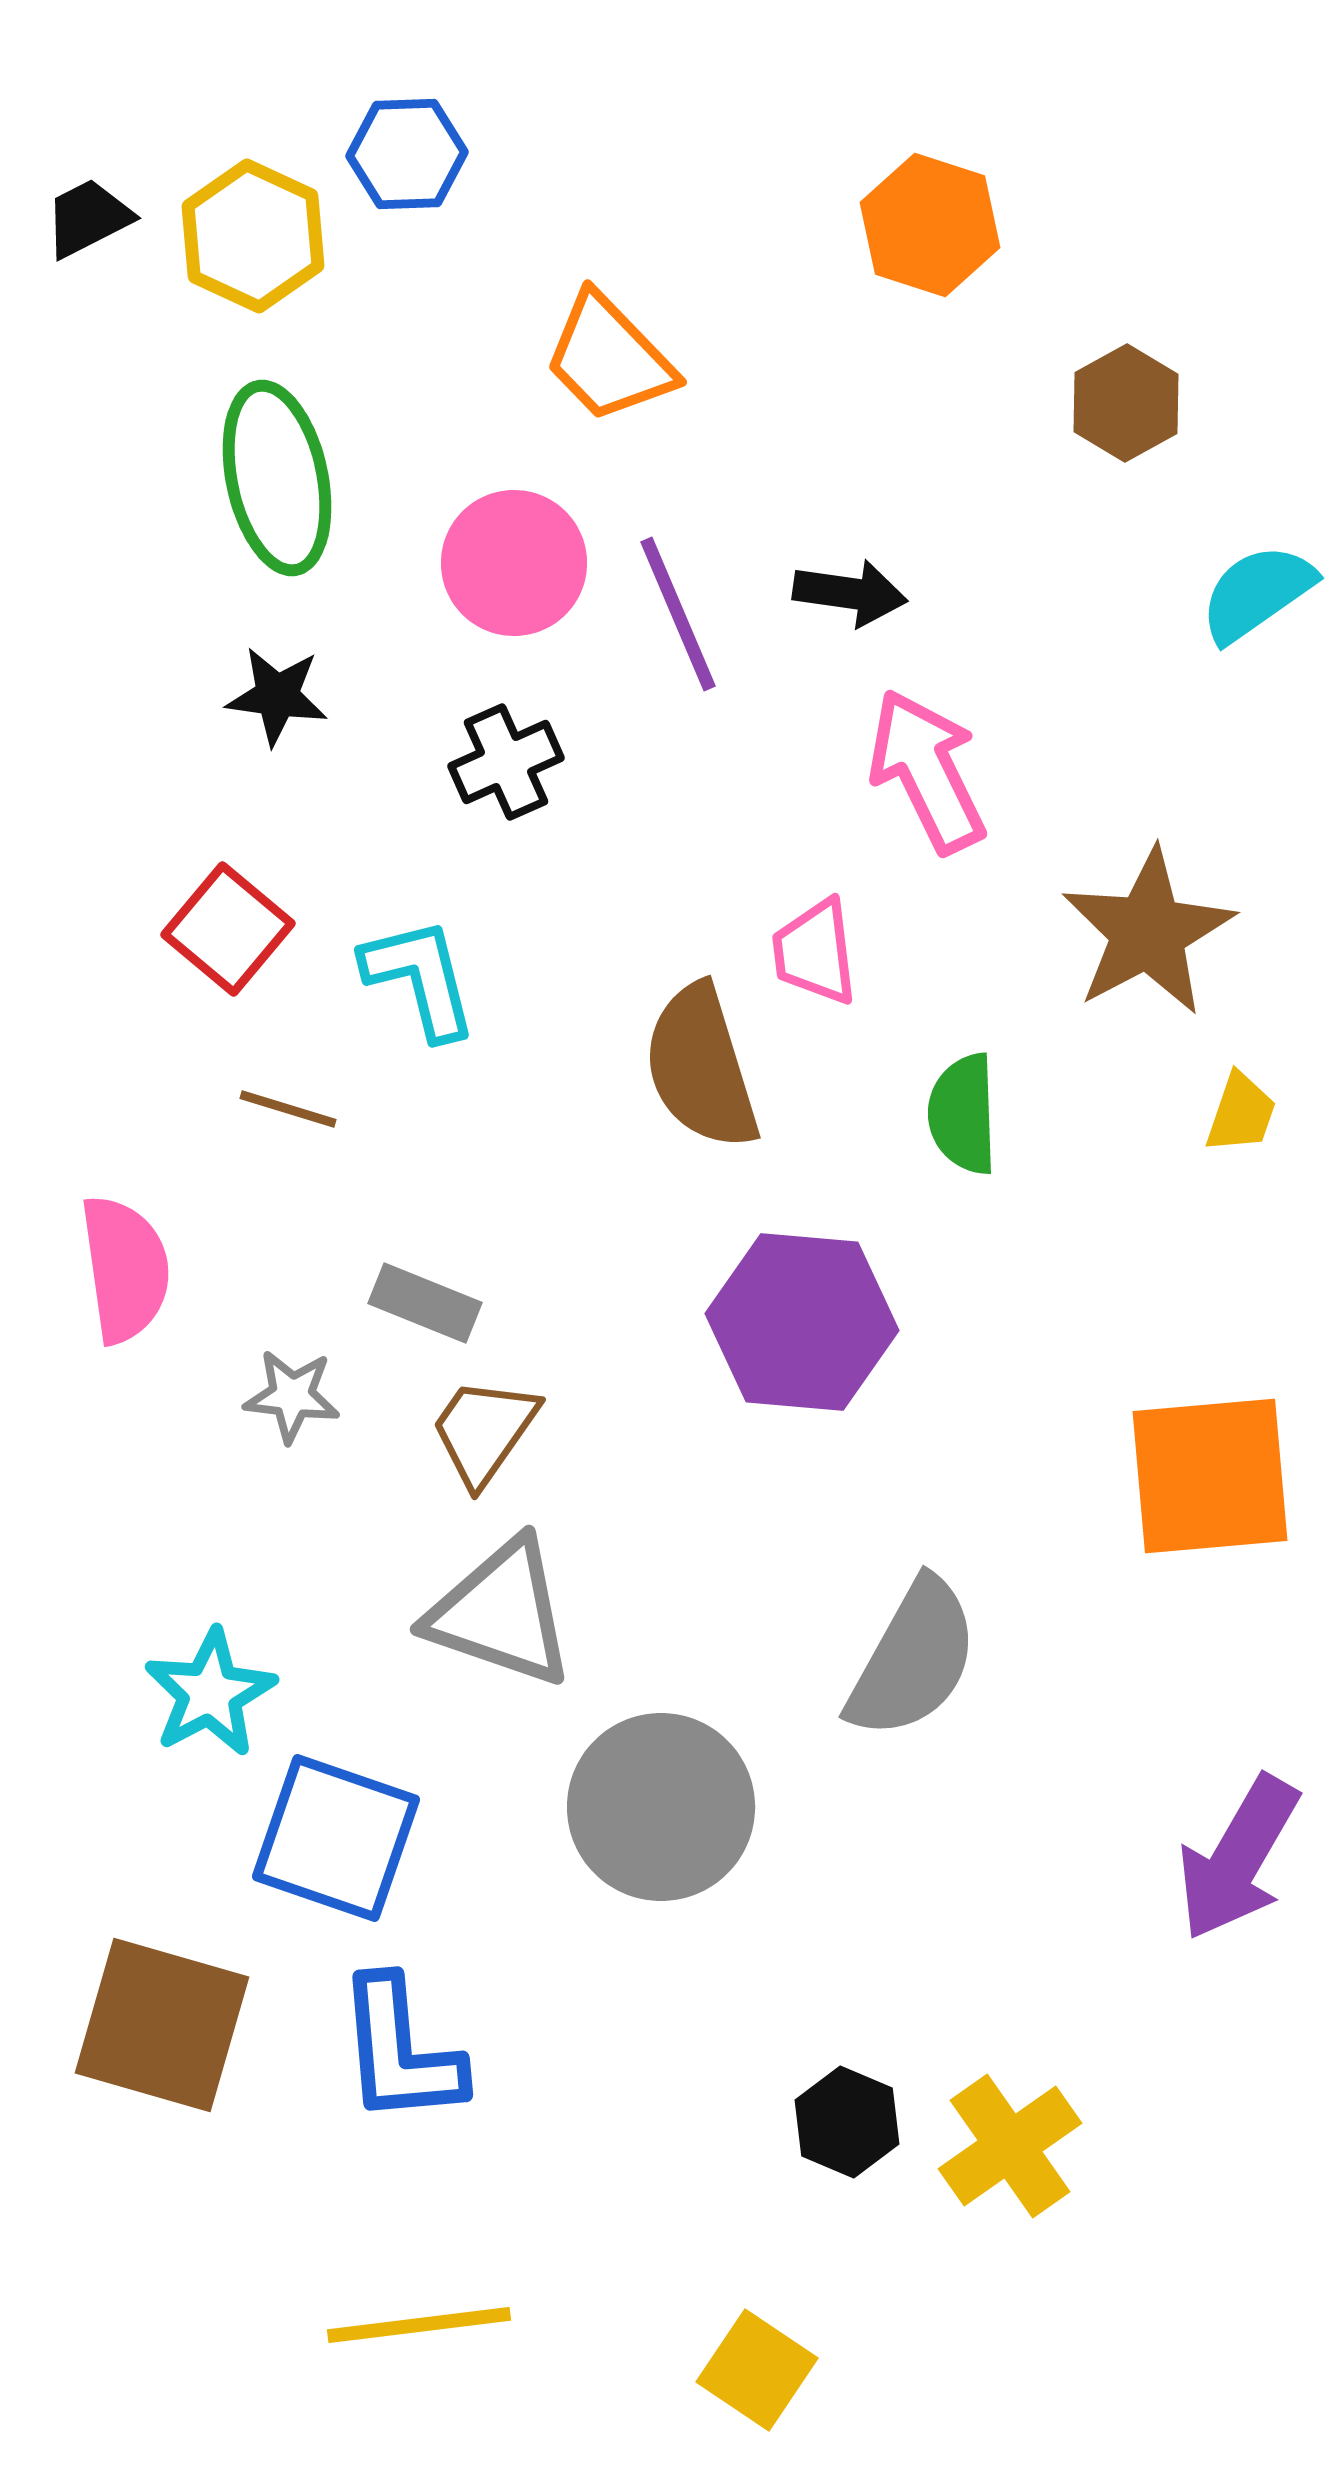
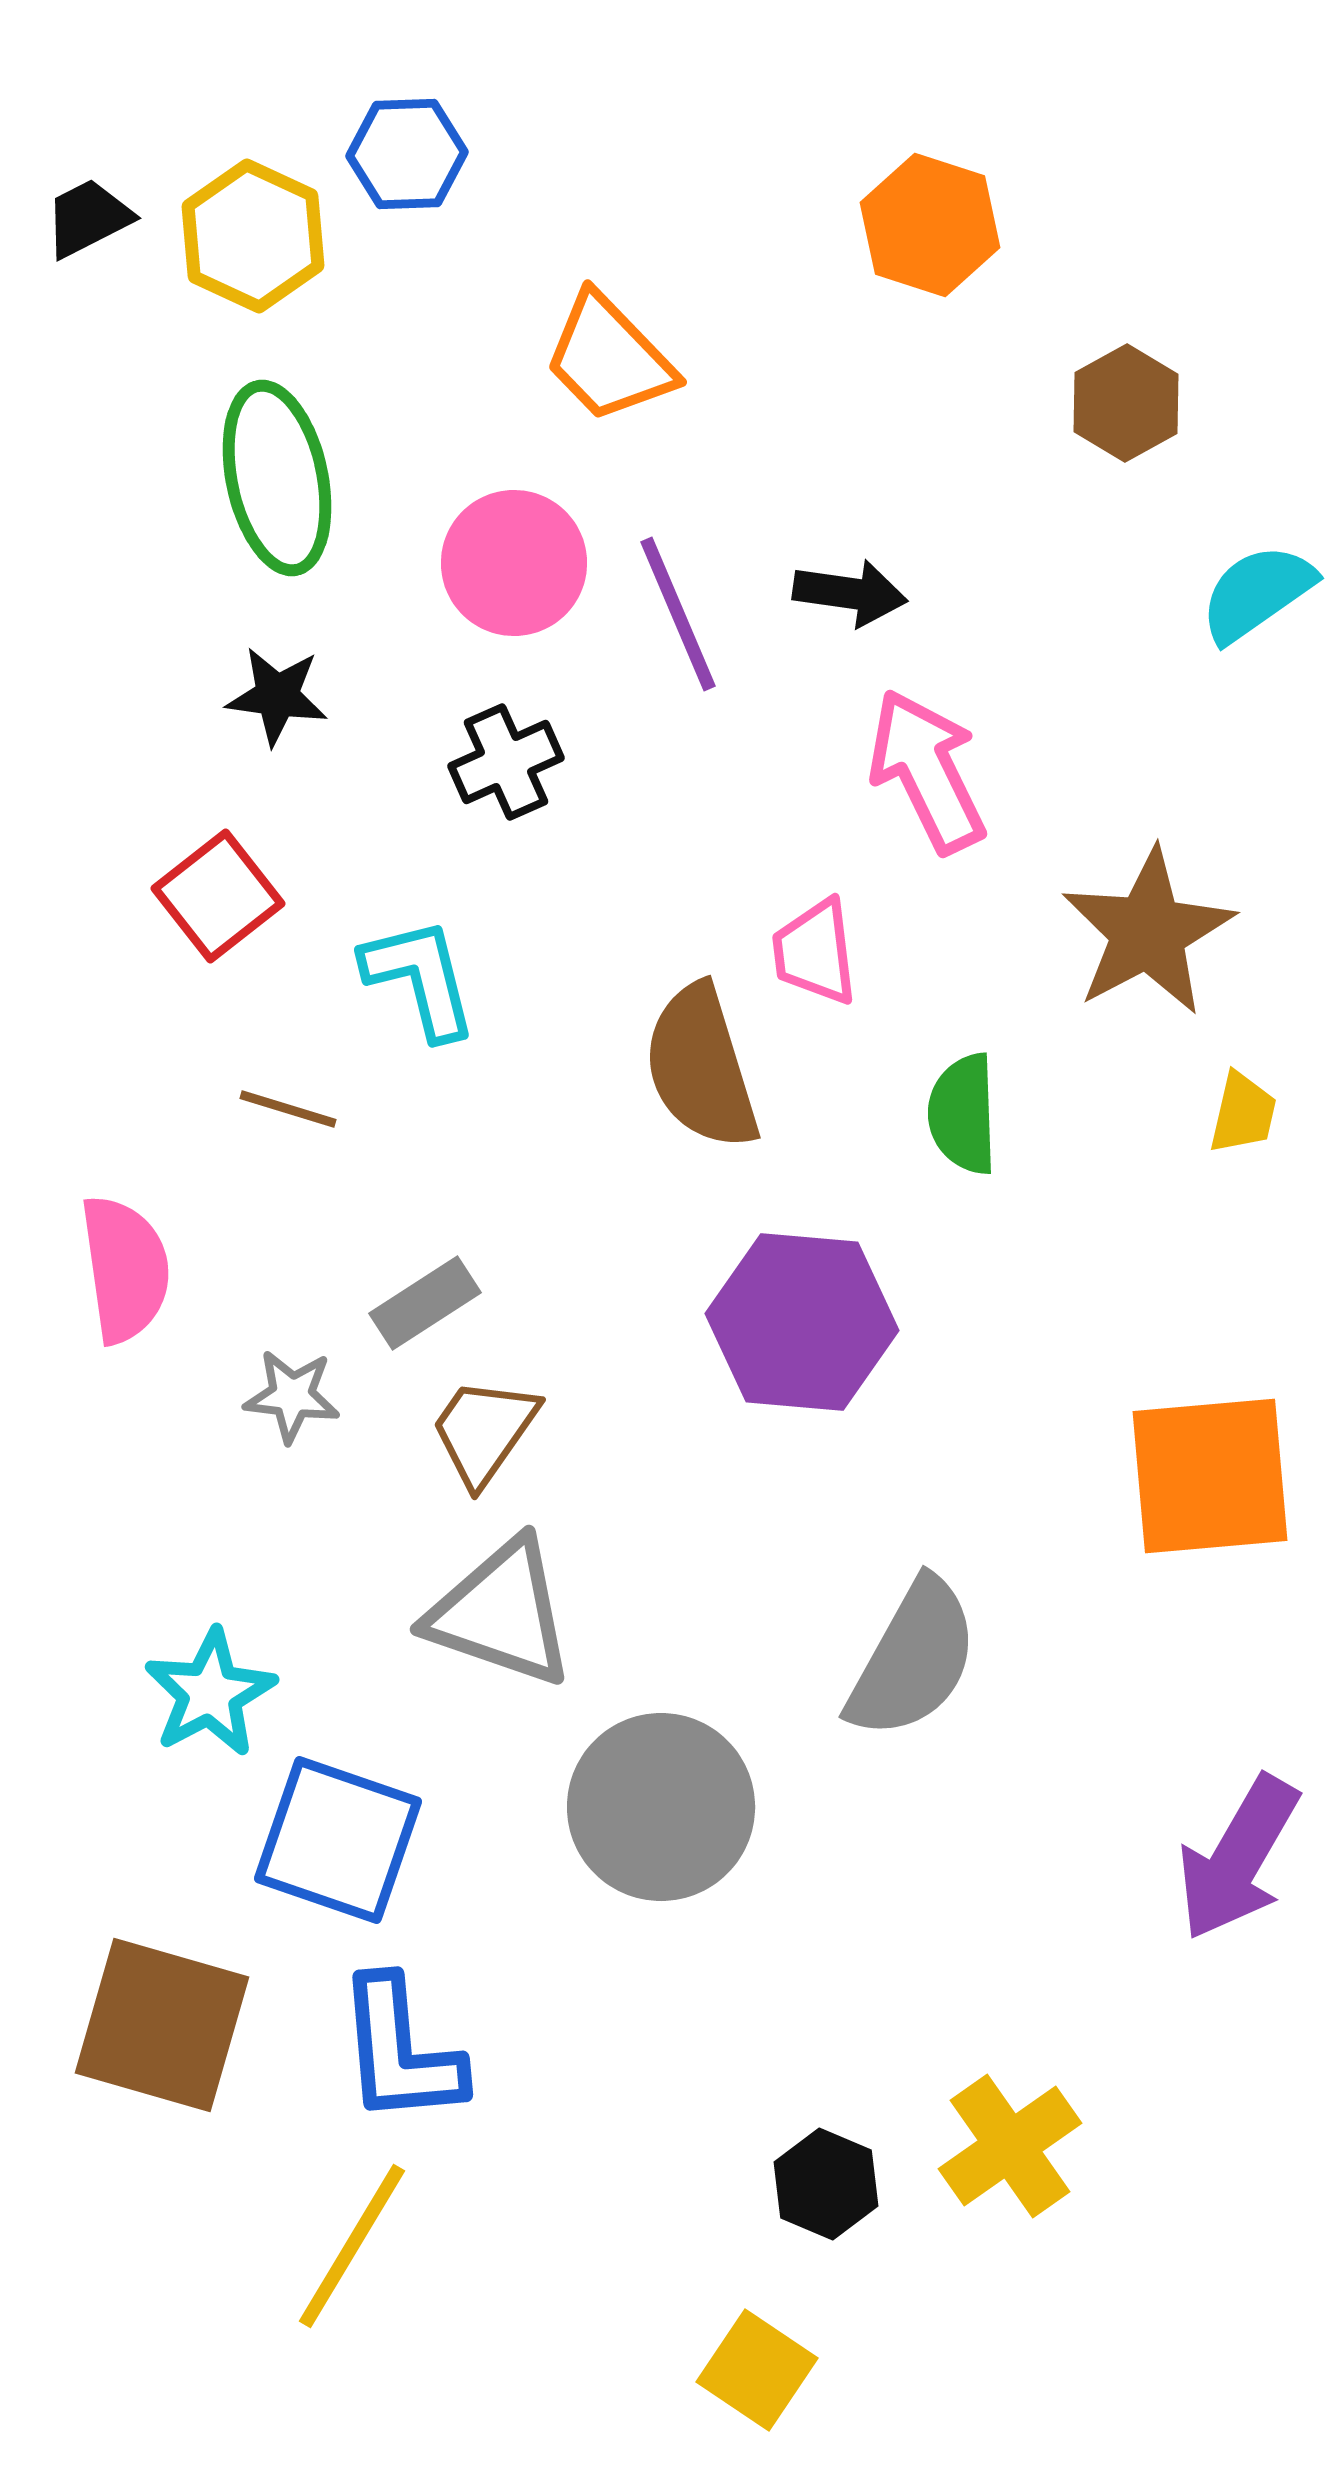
red square: moved 10 px left, 33 px up; rotated 12 degrees clockwise
yellow trapezoid: moved 2 px right; rotated 6 degrees counterclockwise
gray rectangle: rotated 55 degrees counterclockwise
blue square: moved 2 px right, 2 px down
black hexagon: moved 21 px left, 62 px down
yellow line: moved 67 px left, 79 px up; rotated 52 degrees counterclockwise
